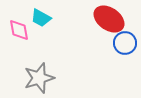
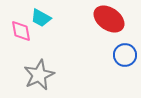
pink diamond: moved 2 px right, 1 px down
blue circle: moved 12 px down
gray star: moved 3 px up; rotated 8 degrees counterclockwise
